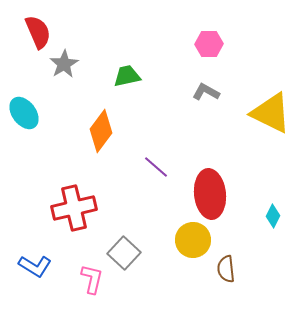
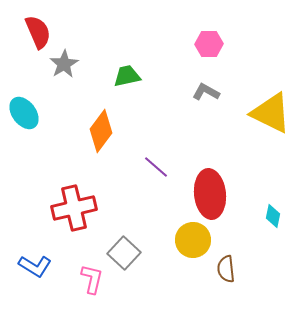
cyan diamond: rotated 15 degrees counterclockwise
